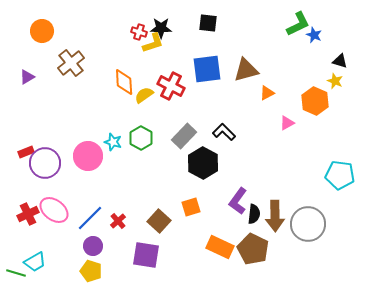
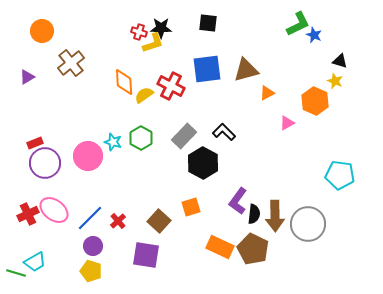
red rectangle at (26, 152): moved 9 px right, 9 px up
